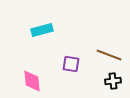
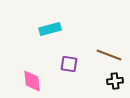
cyan rectangle: moved 8 px right, 1 px up
purple square: moved 2 px left
black cross: moved 2 px right
